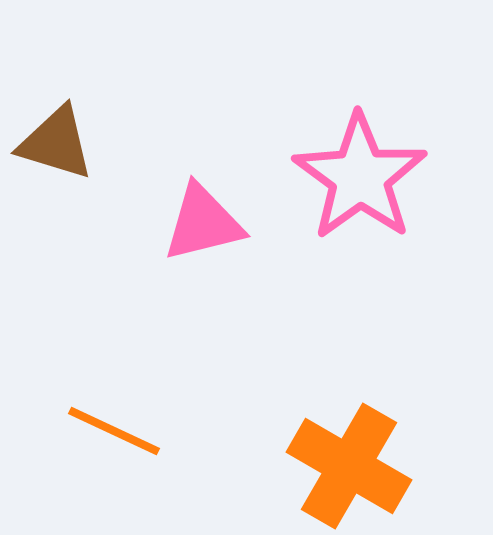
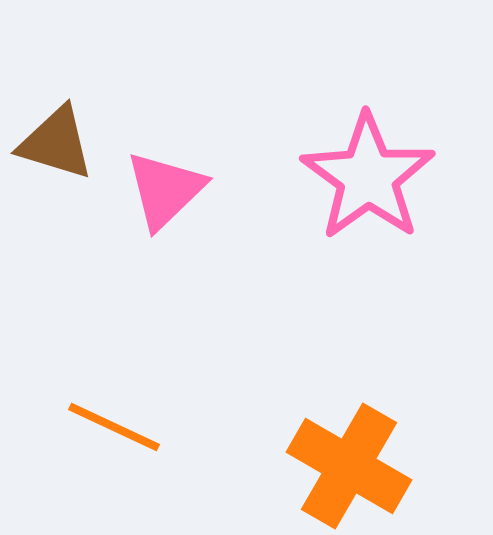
pink star: moved 8 px right
pink triangle: moved 38 px left, 33 px up; rotated 30 degrees counterclockwise
orange line: moved 4 px up
